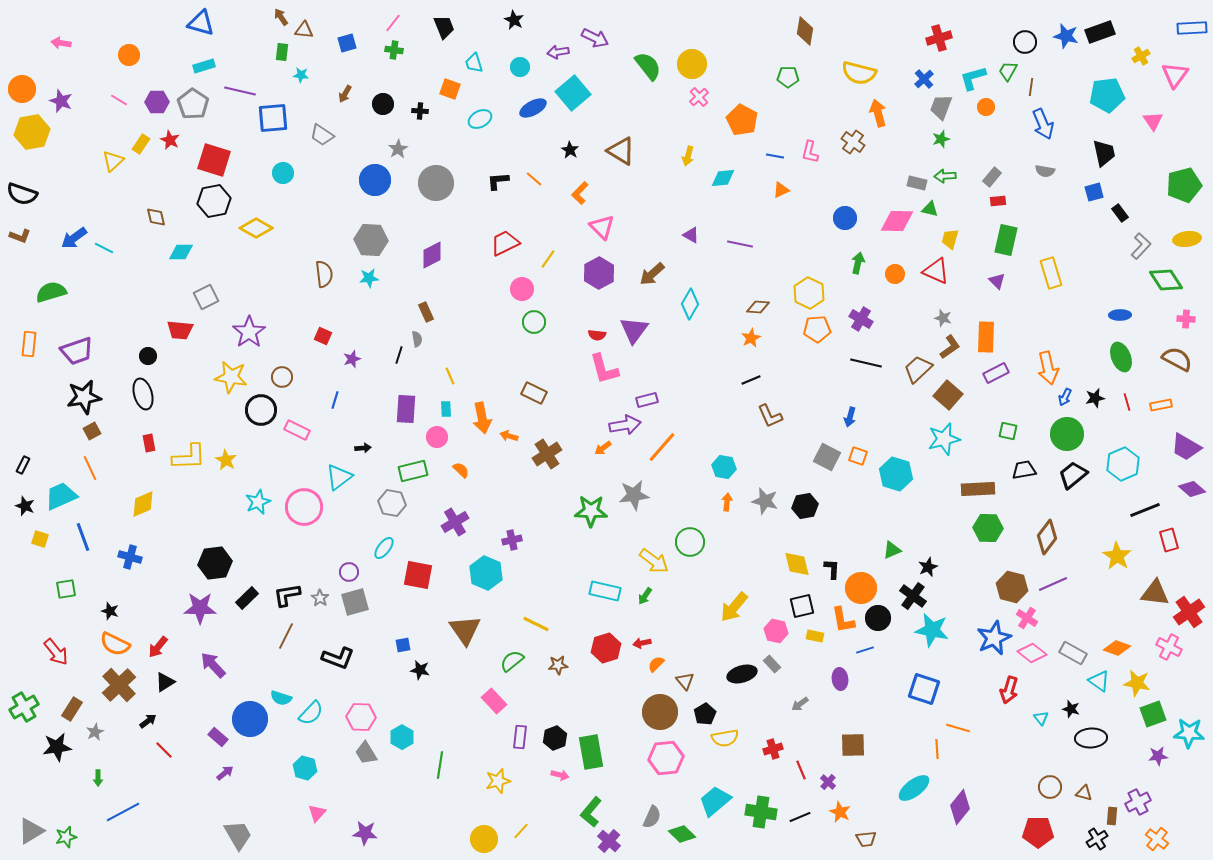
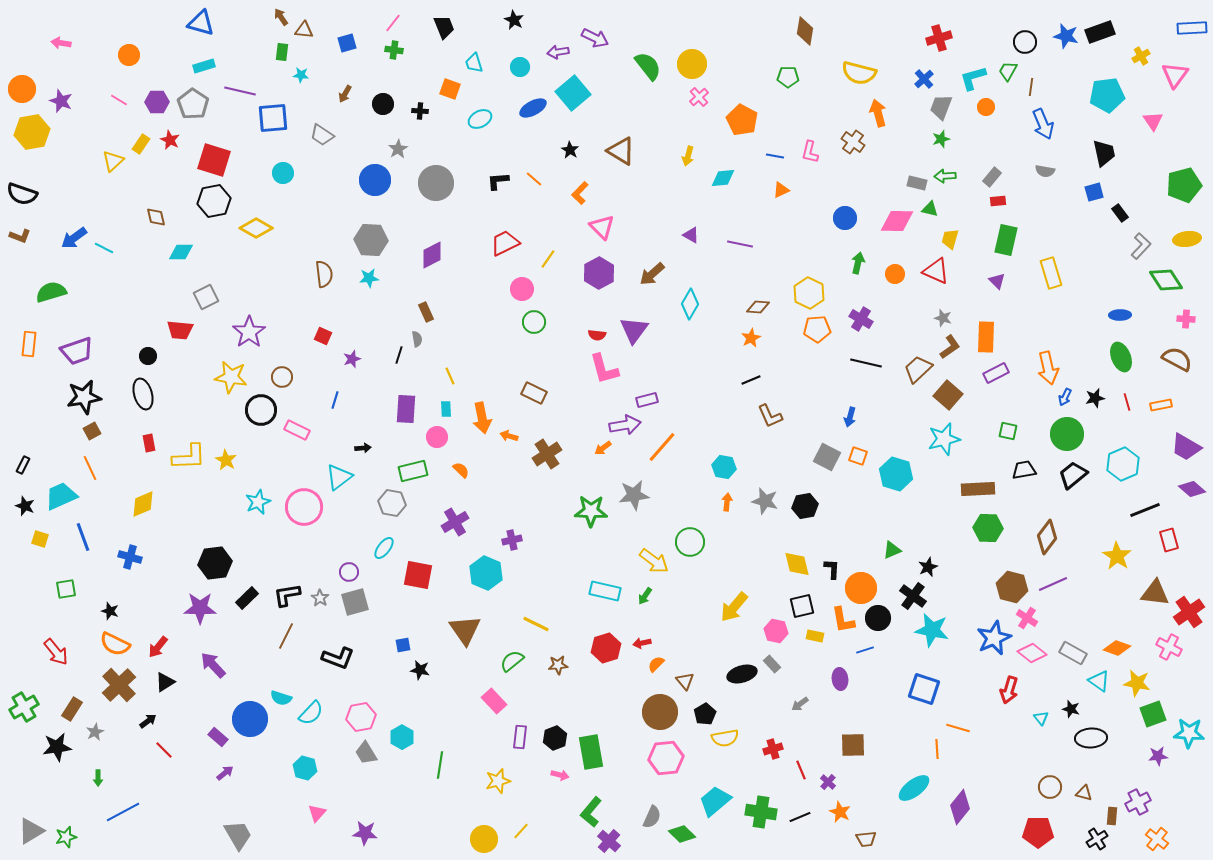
pink hexagon at (361, 717): rotated 12 degrees counterclockwise
